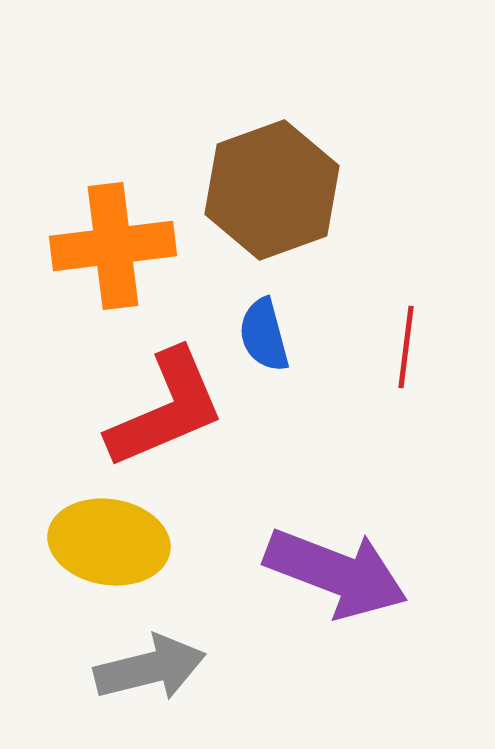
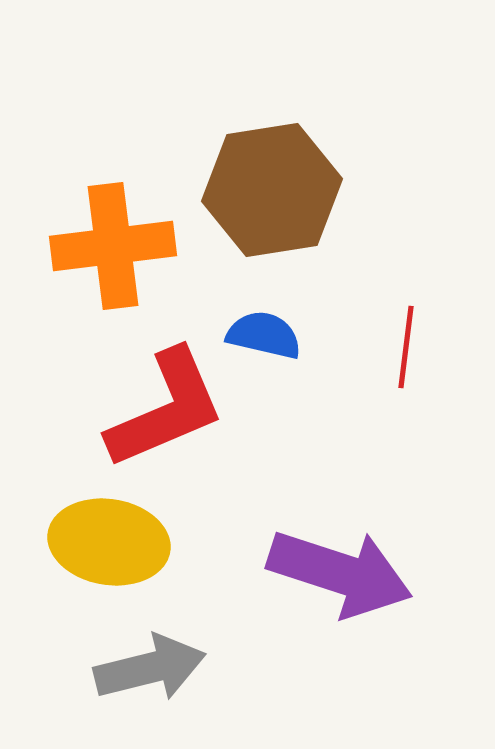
brown hexagon: rotated 11 degrees clockwise
blue semicircle: rotated 118 degrees clockwise
purple arrow: moved 4 px right; rotated 3 degrees counterclockwise
